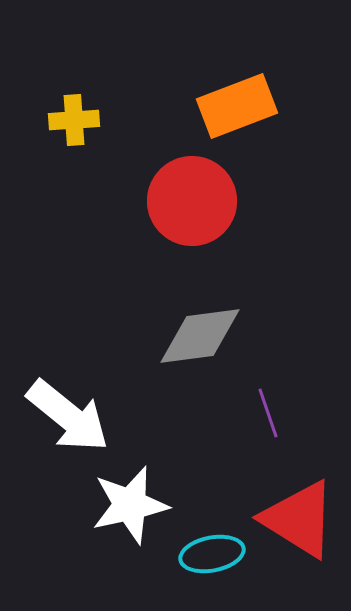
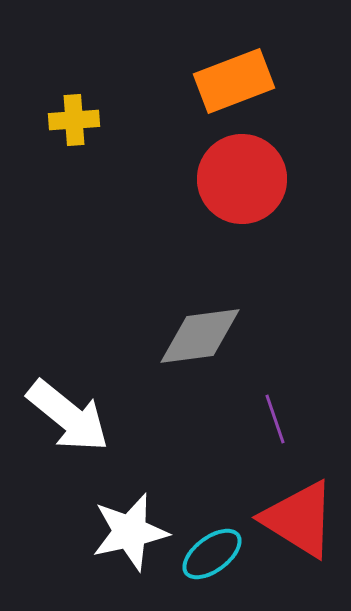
orange rectangle: moved 3 px left, 25 px up
red circle: moved 50 px right, 22 px up
purple line: moved 7 px right, 6 px down
white star: moved 27 px down
cyan ellipse: rotated 26 degrees counterclockwise
